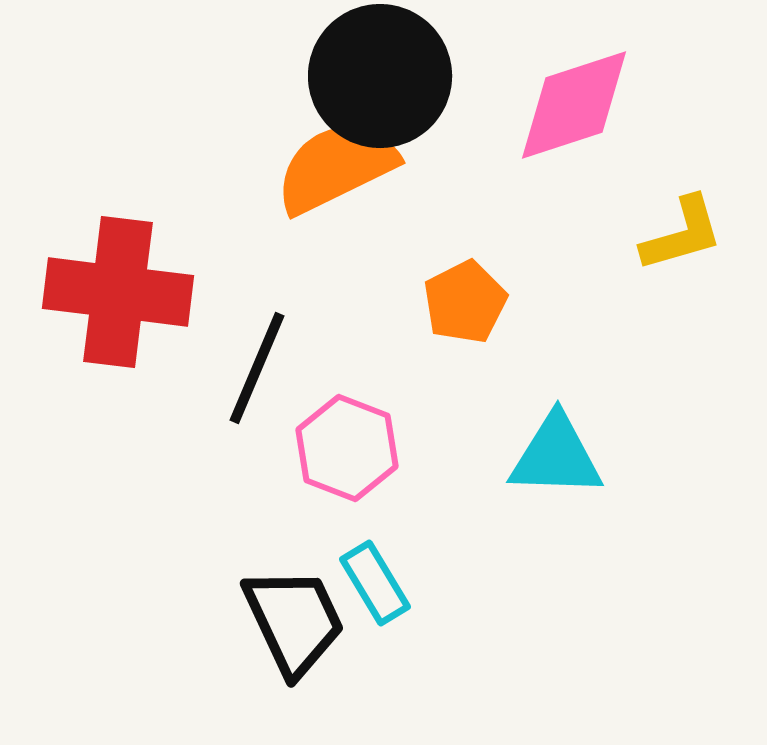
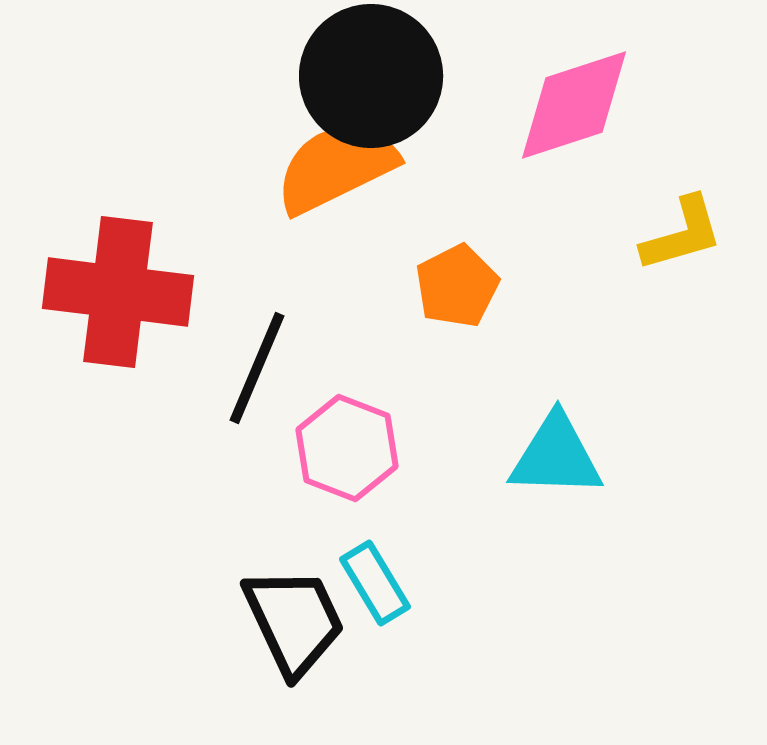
black circle: moved 9 px left
orange pentagon: moved 8 px left, 16 px up
